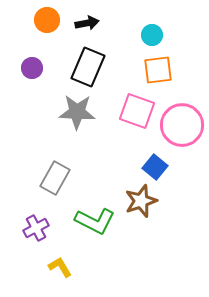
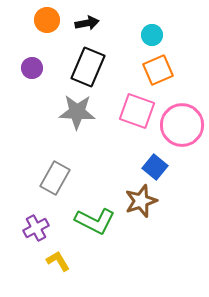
orange square: rotated 16 degrees counterclockwise
yellow L-shape: moved 2 px left, 6 px up
